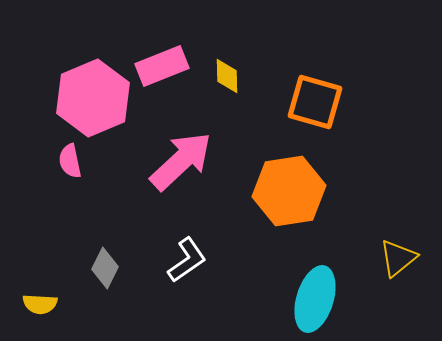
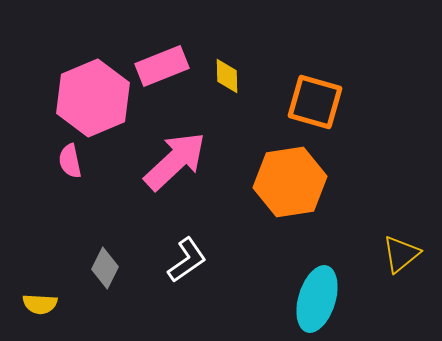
pink arrow: moved 6 px left
orange hexagon: moved 1 px right, 9 px up
yellow triangle: moved 3 px right, 4 px up
cyan ellipse: moved 2 px right
